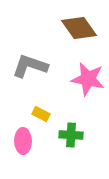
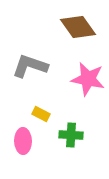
brown diamond: moved 1 px left, 1 px up
